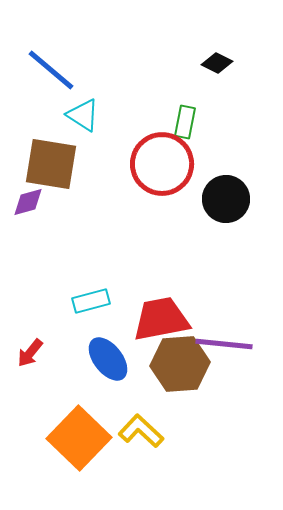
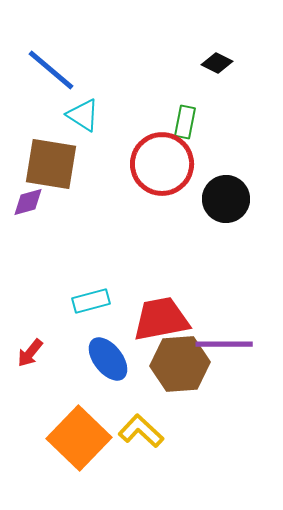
purple line: rotated 6 degrees counterclockwise
